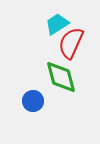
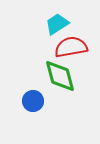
red semicircle: moved 4 px down; rotated 56 degrees clockwise
green diamond: moved 1 px left, 1 px up
